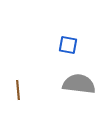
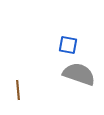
gray semicircle: moved 10 px up; rotated 12 degrees clockwise
